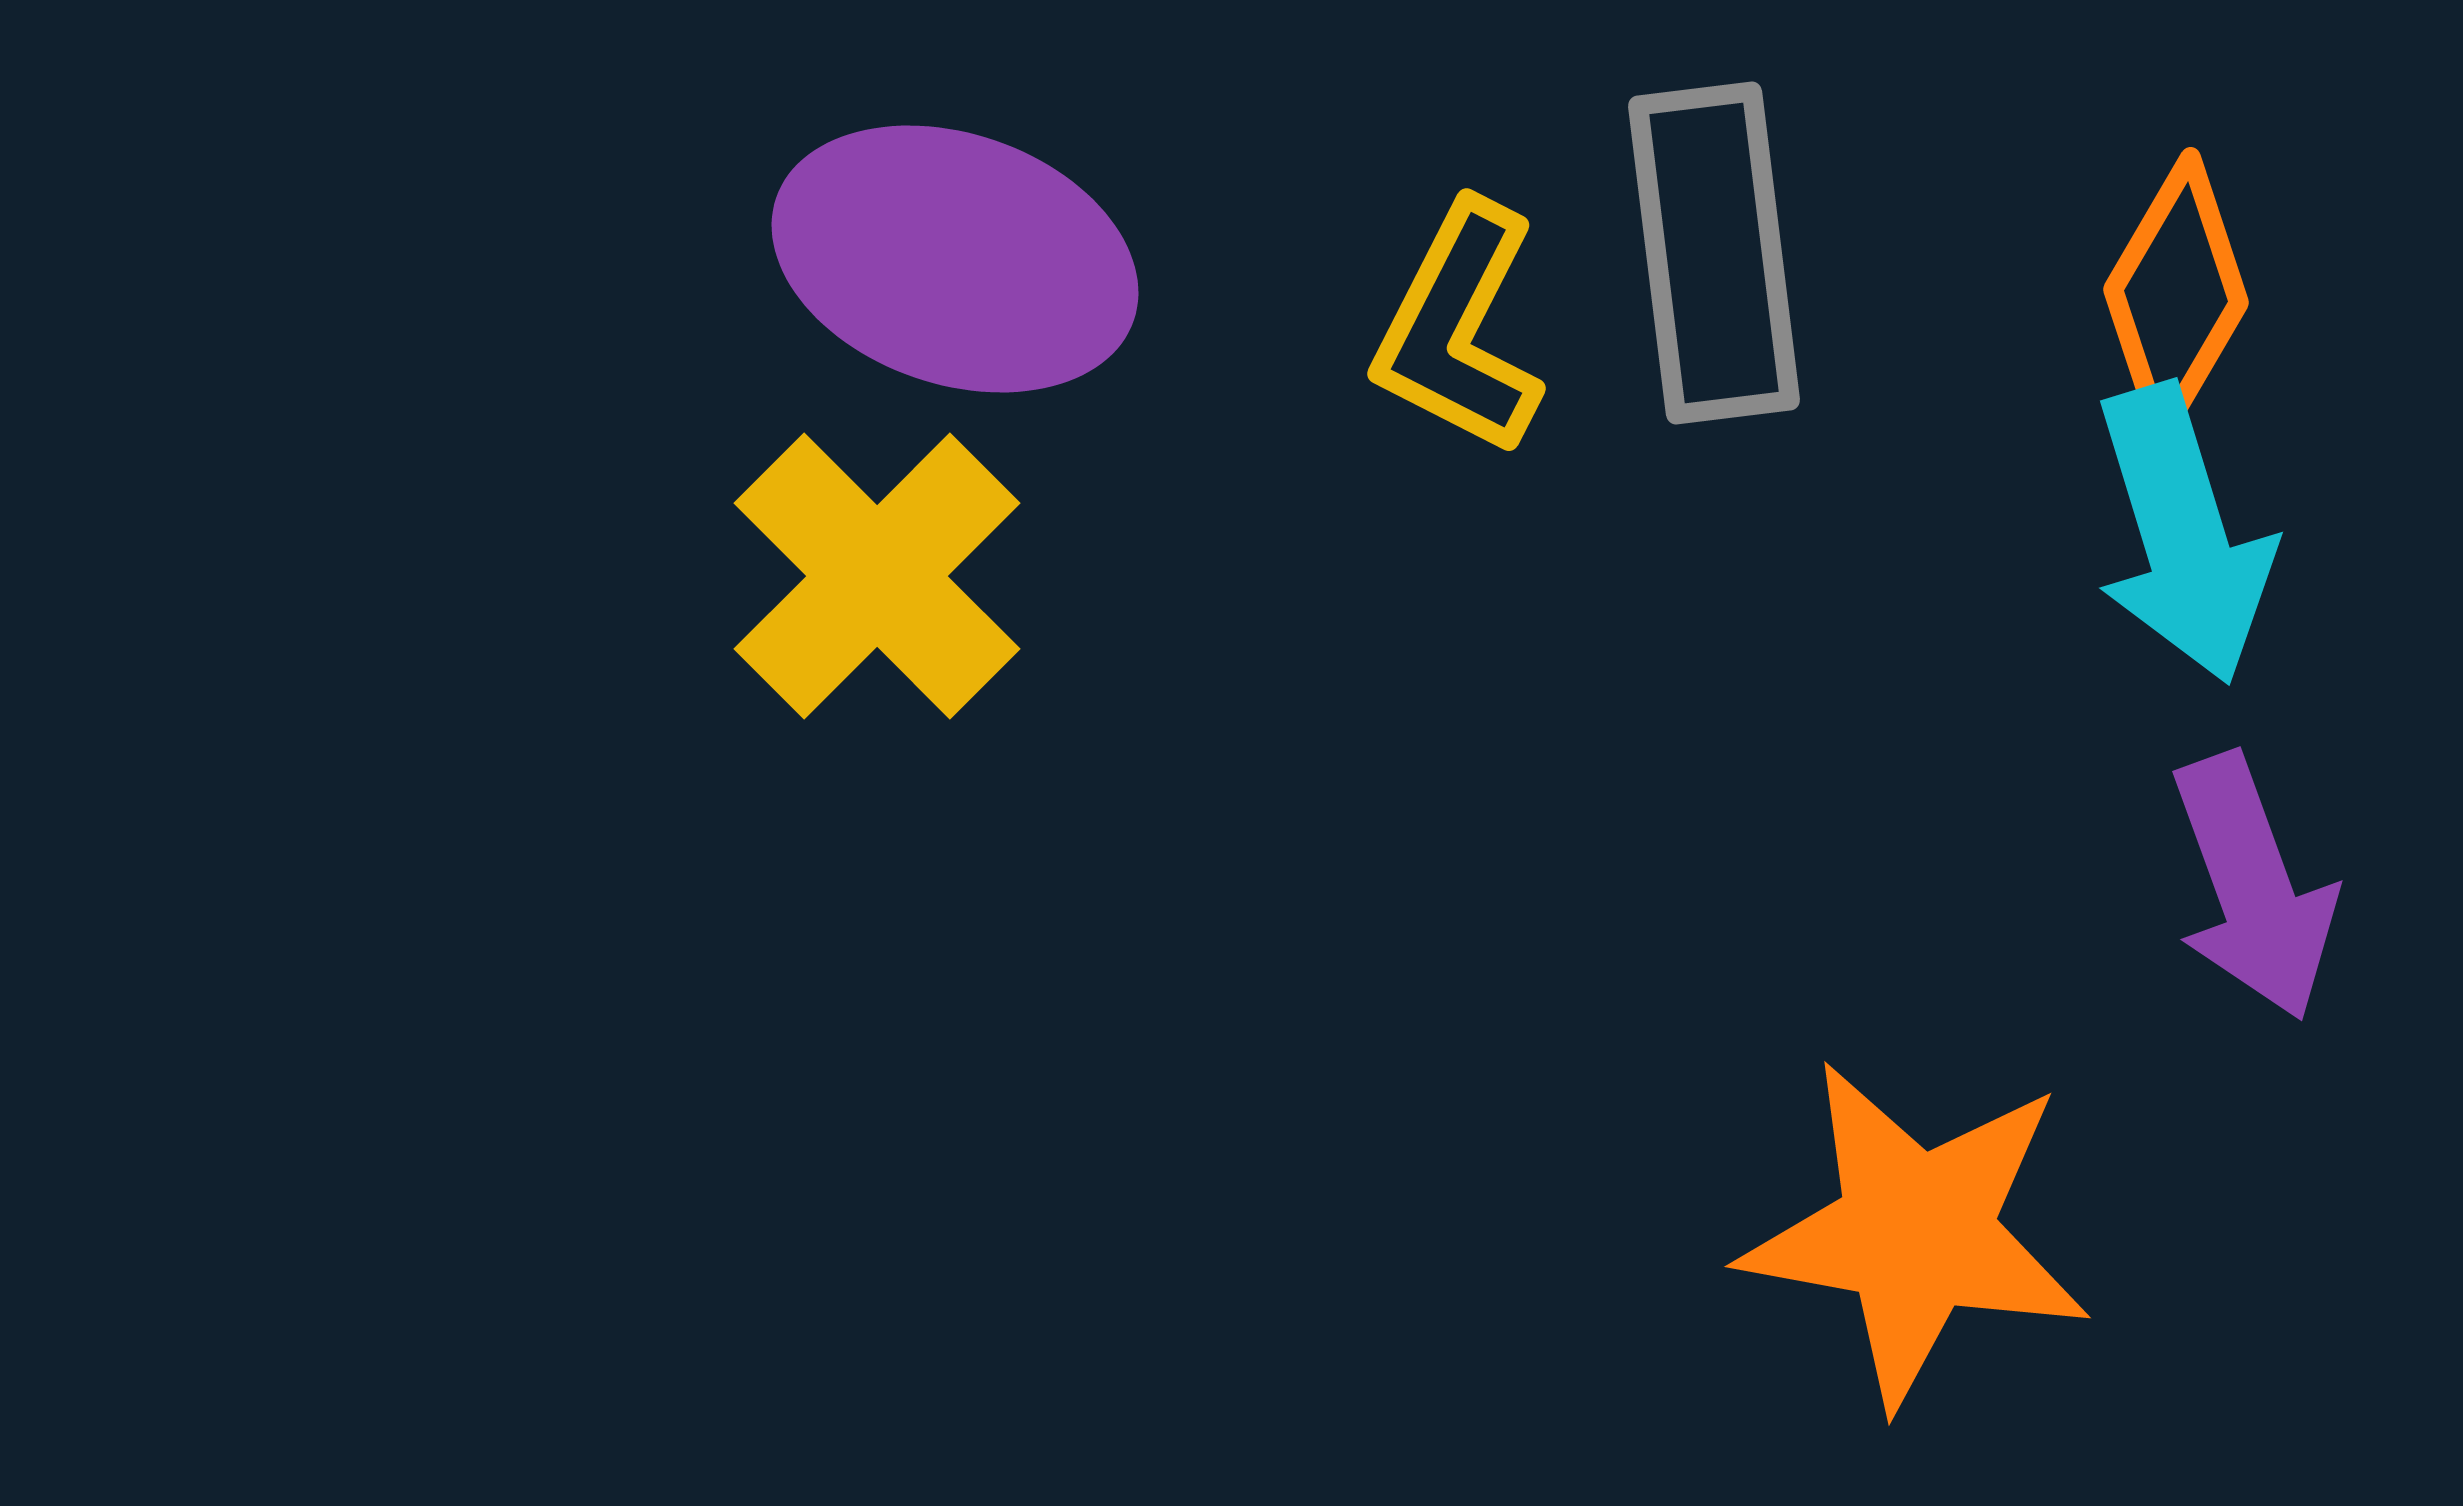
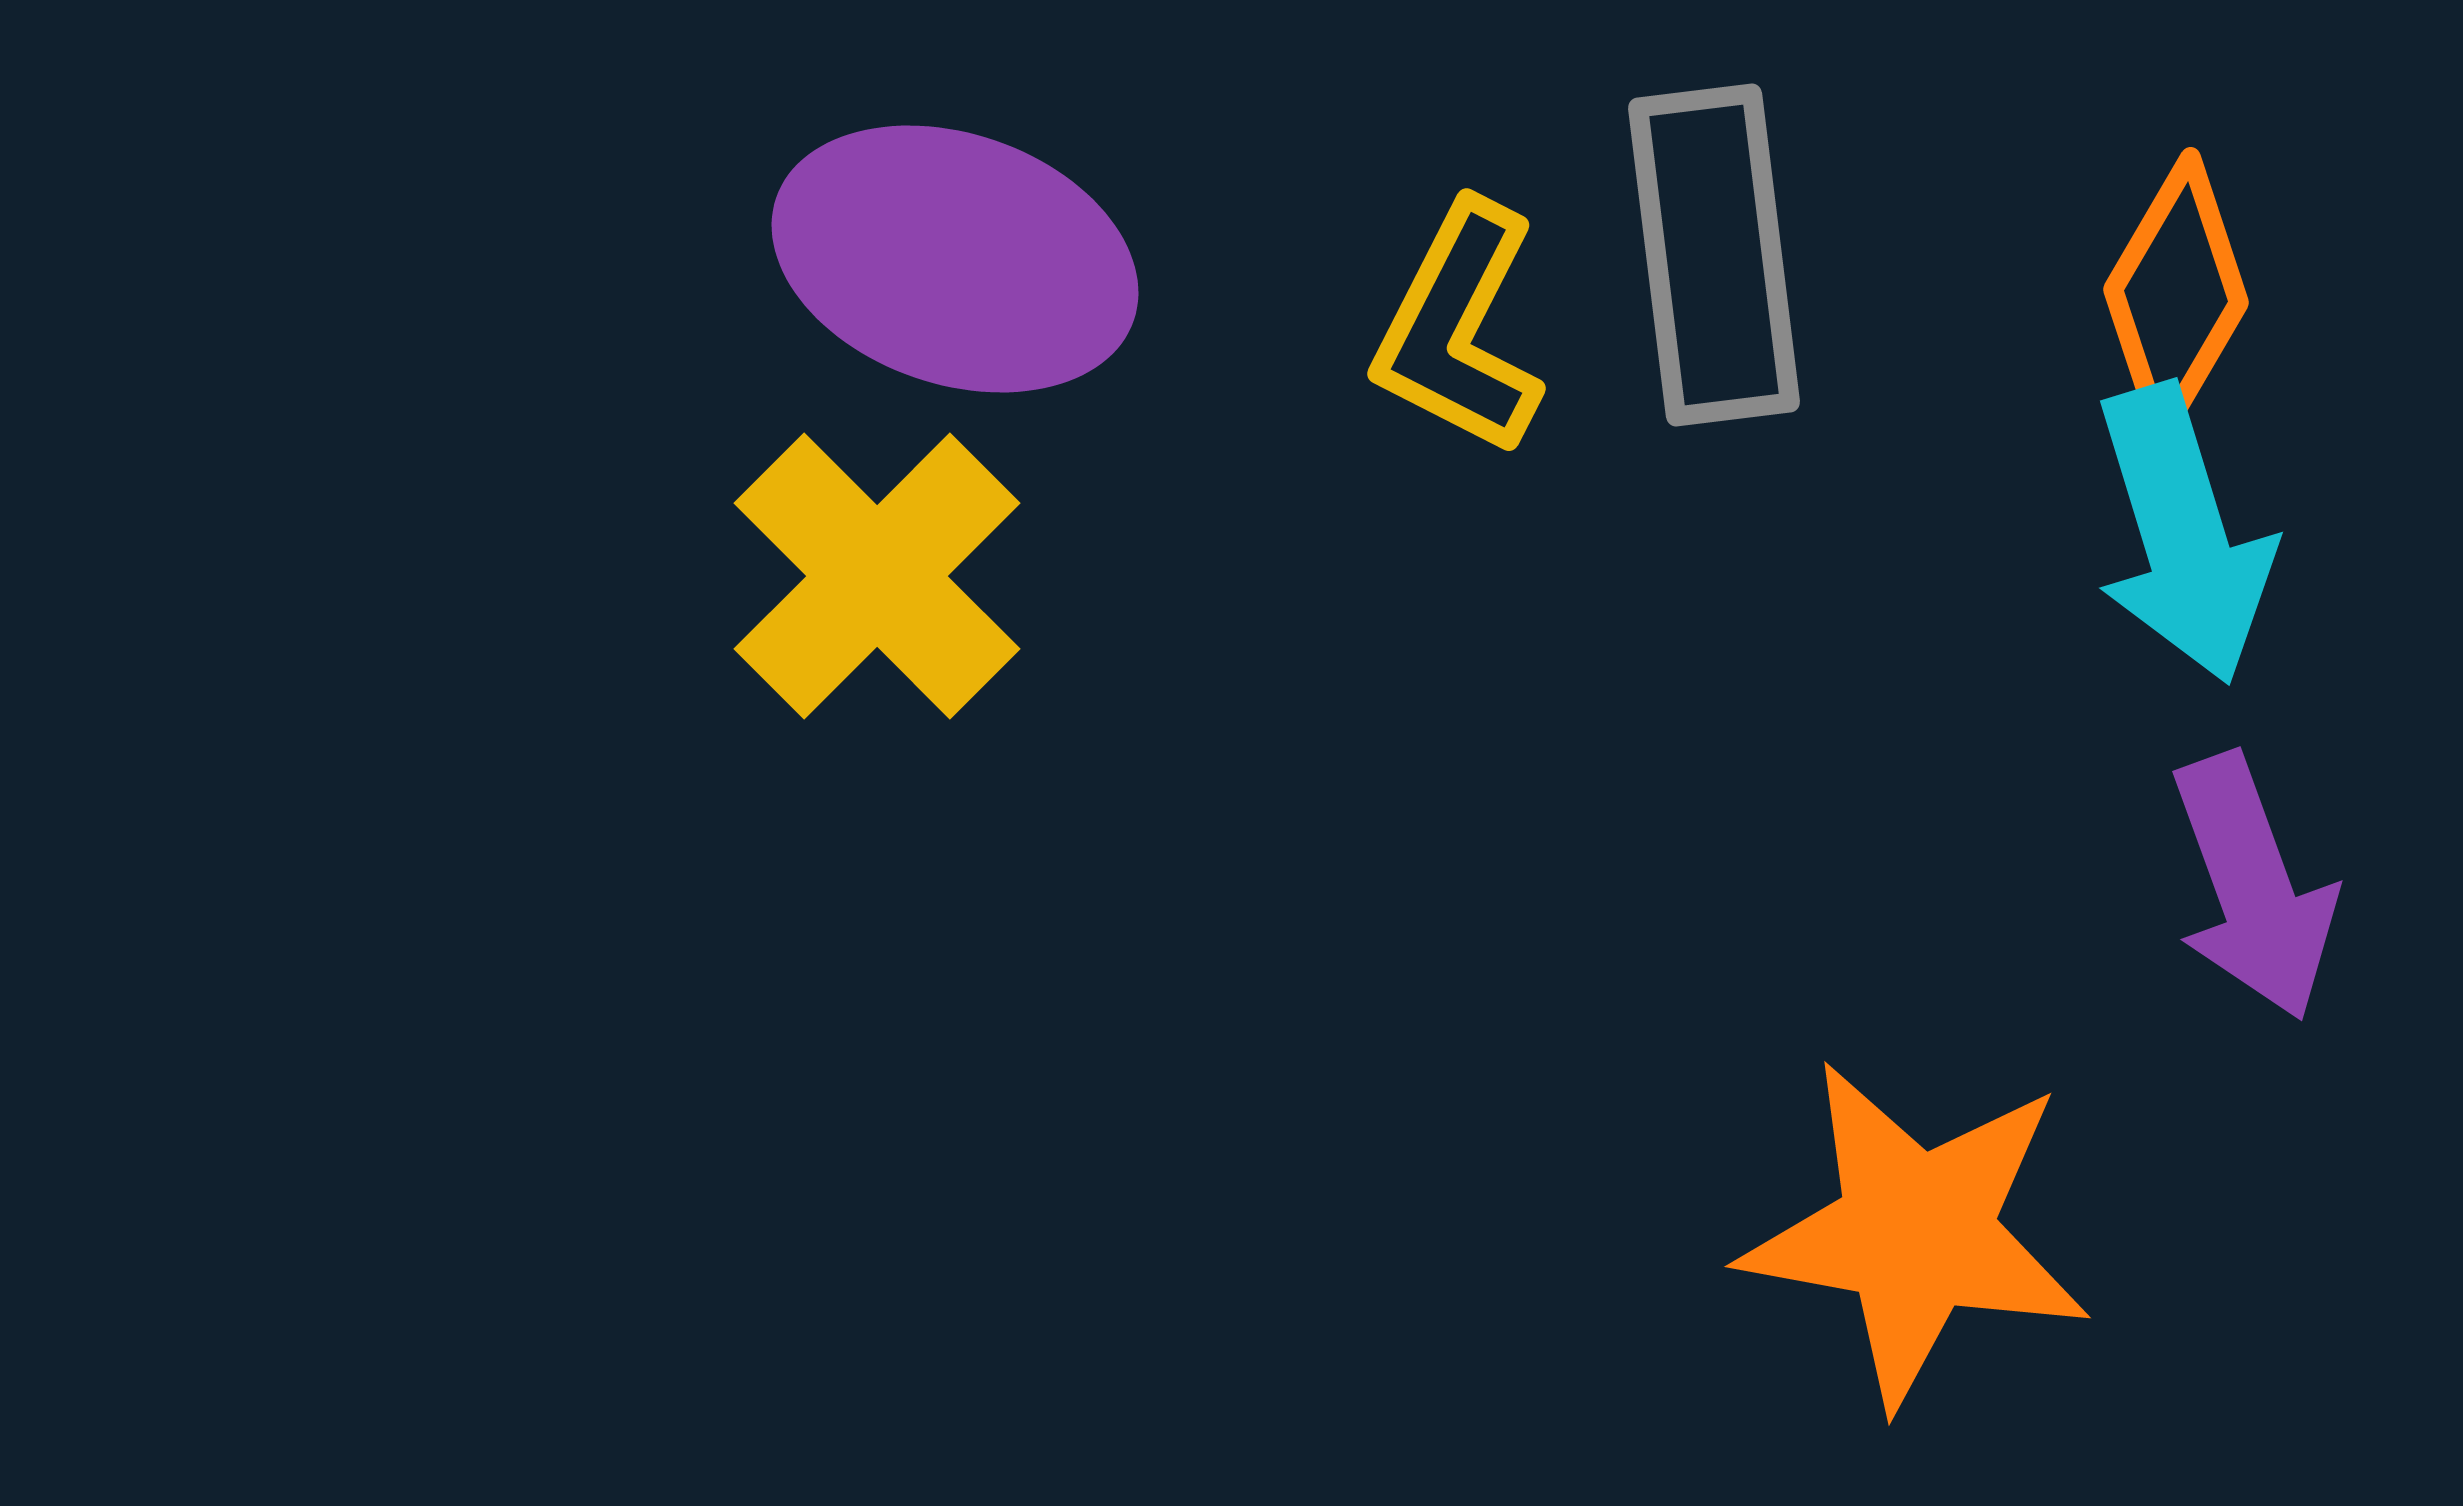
gray rectangle: moved 2 px down
